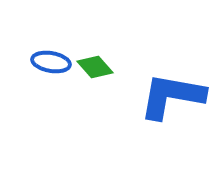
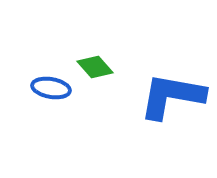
blue ellipse: moved 26 px down
